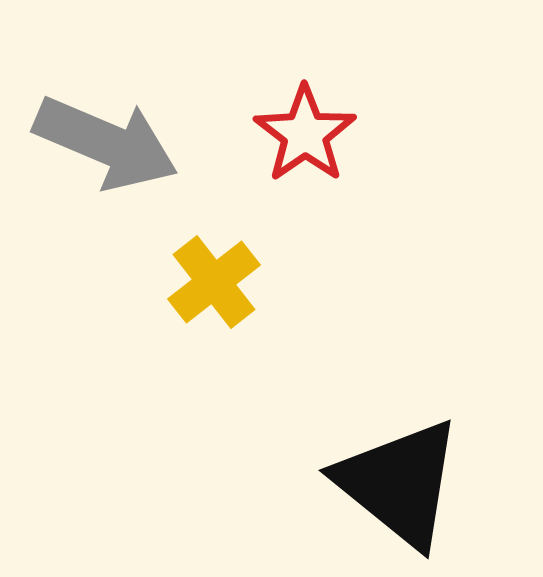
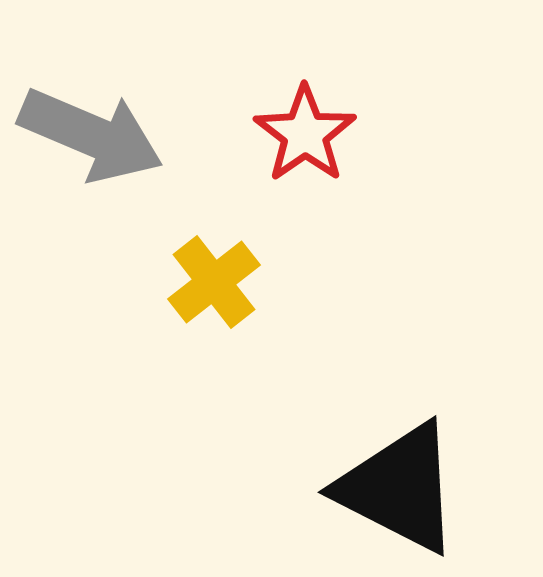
gray arrow: moved 15 px left, 8 px up
black triangle: moved 5 px down; rotated 12 degrees counterclockwise
